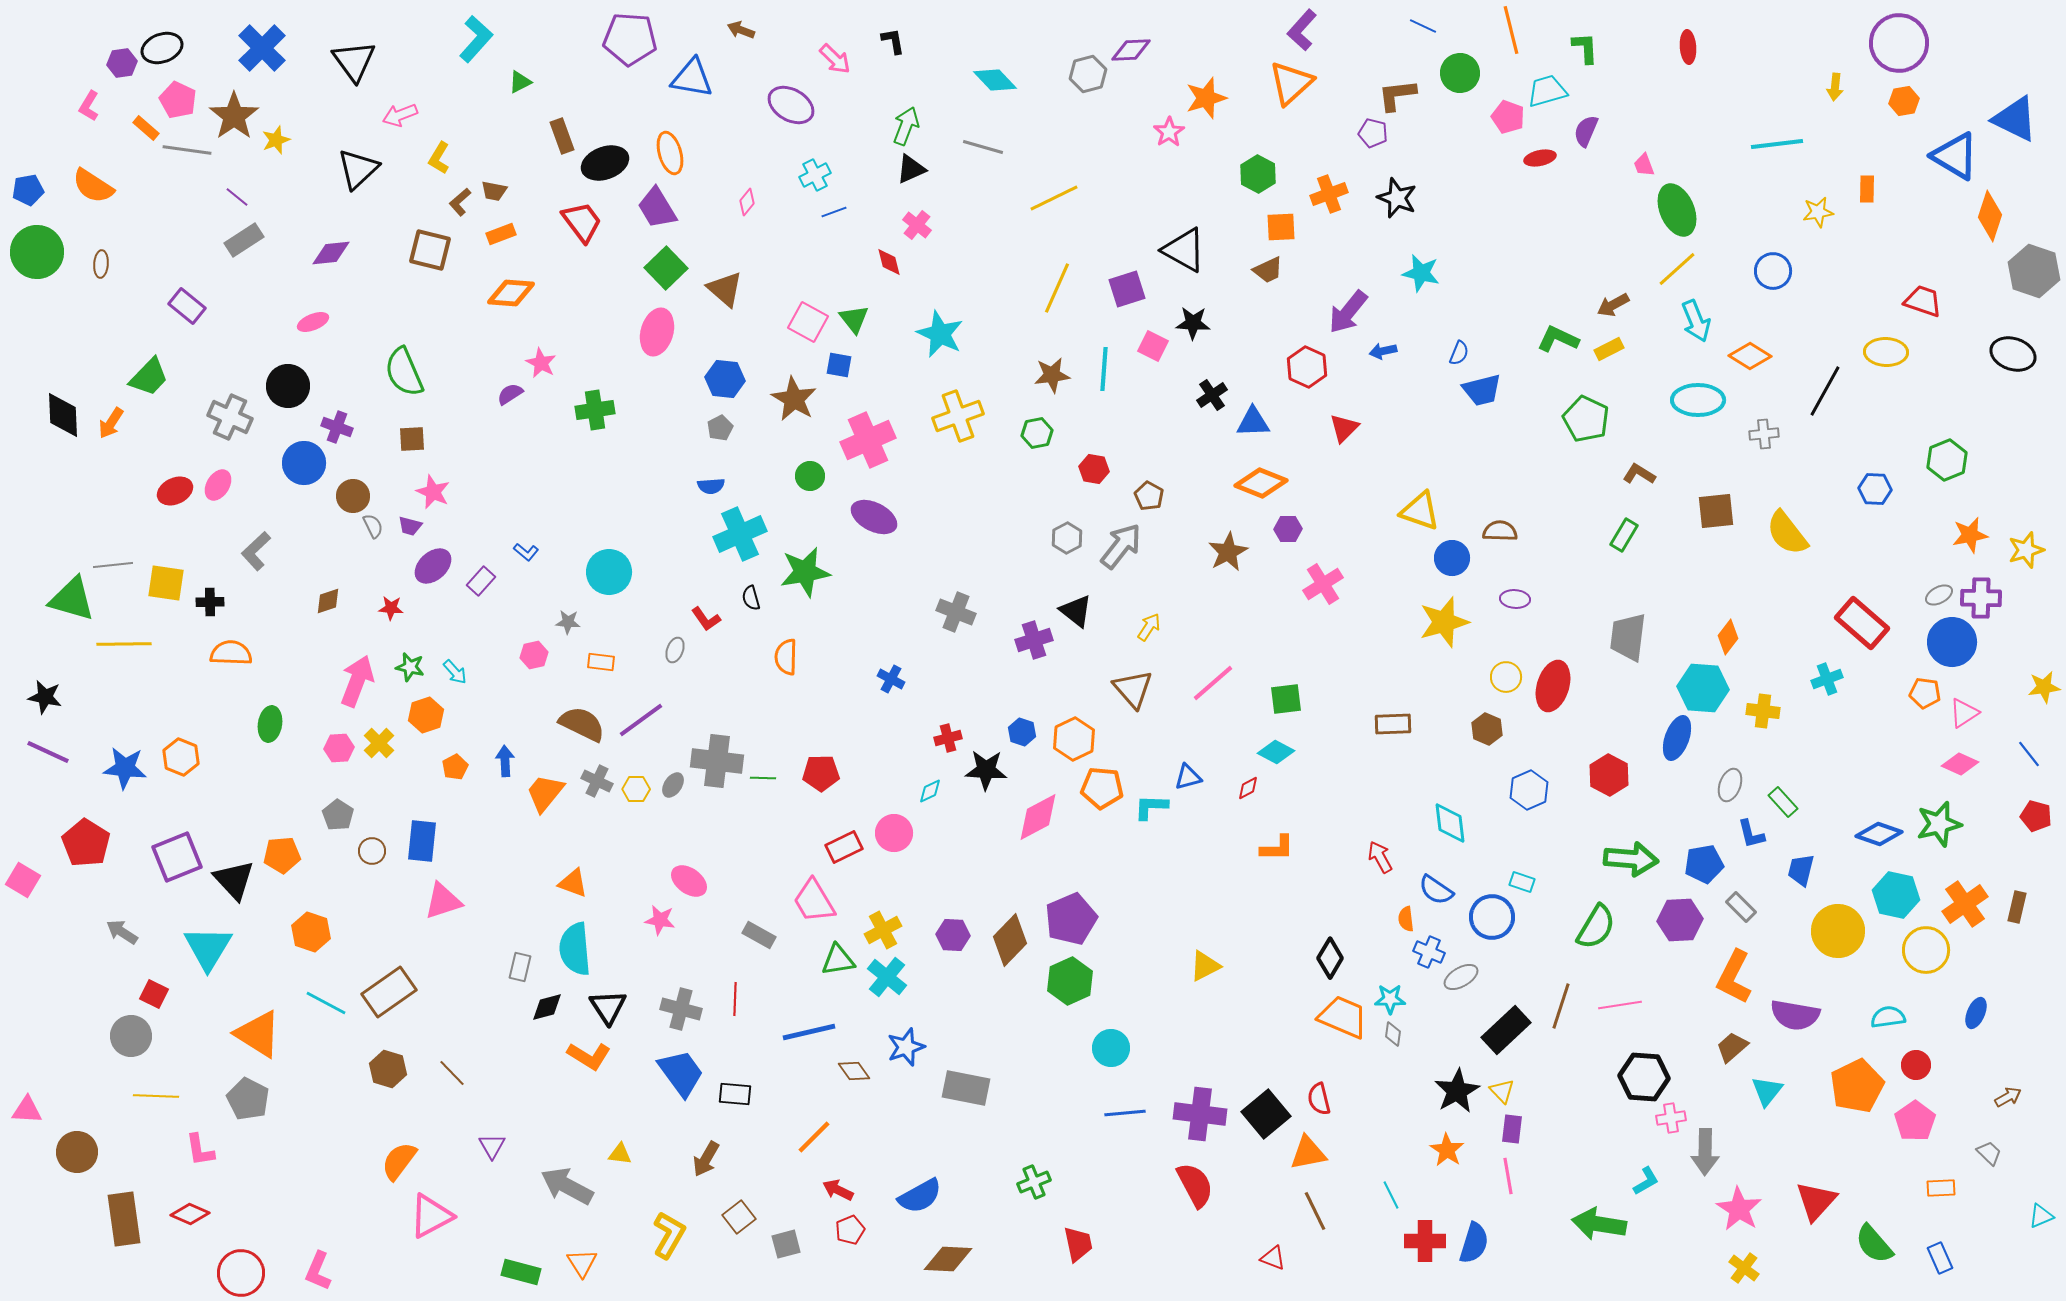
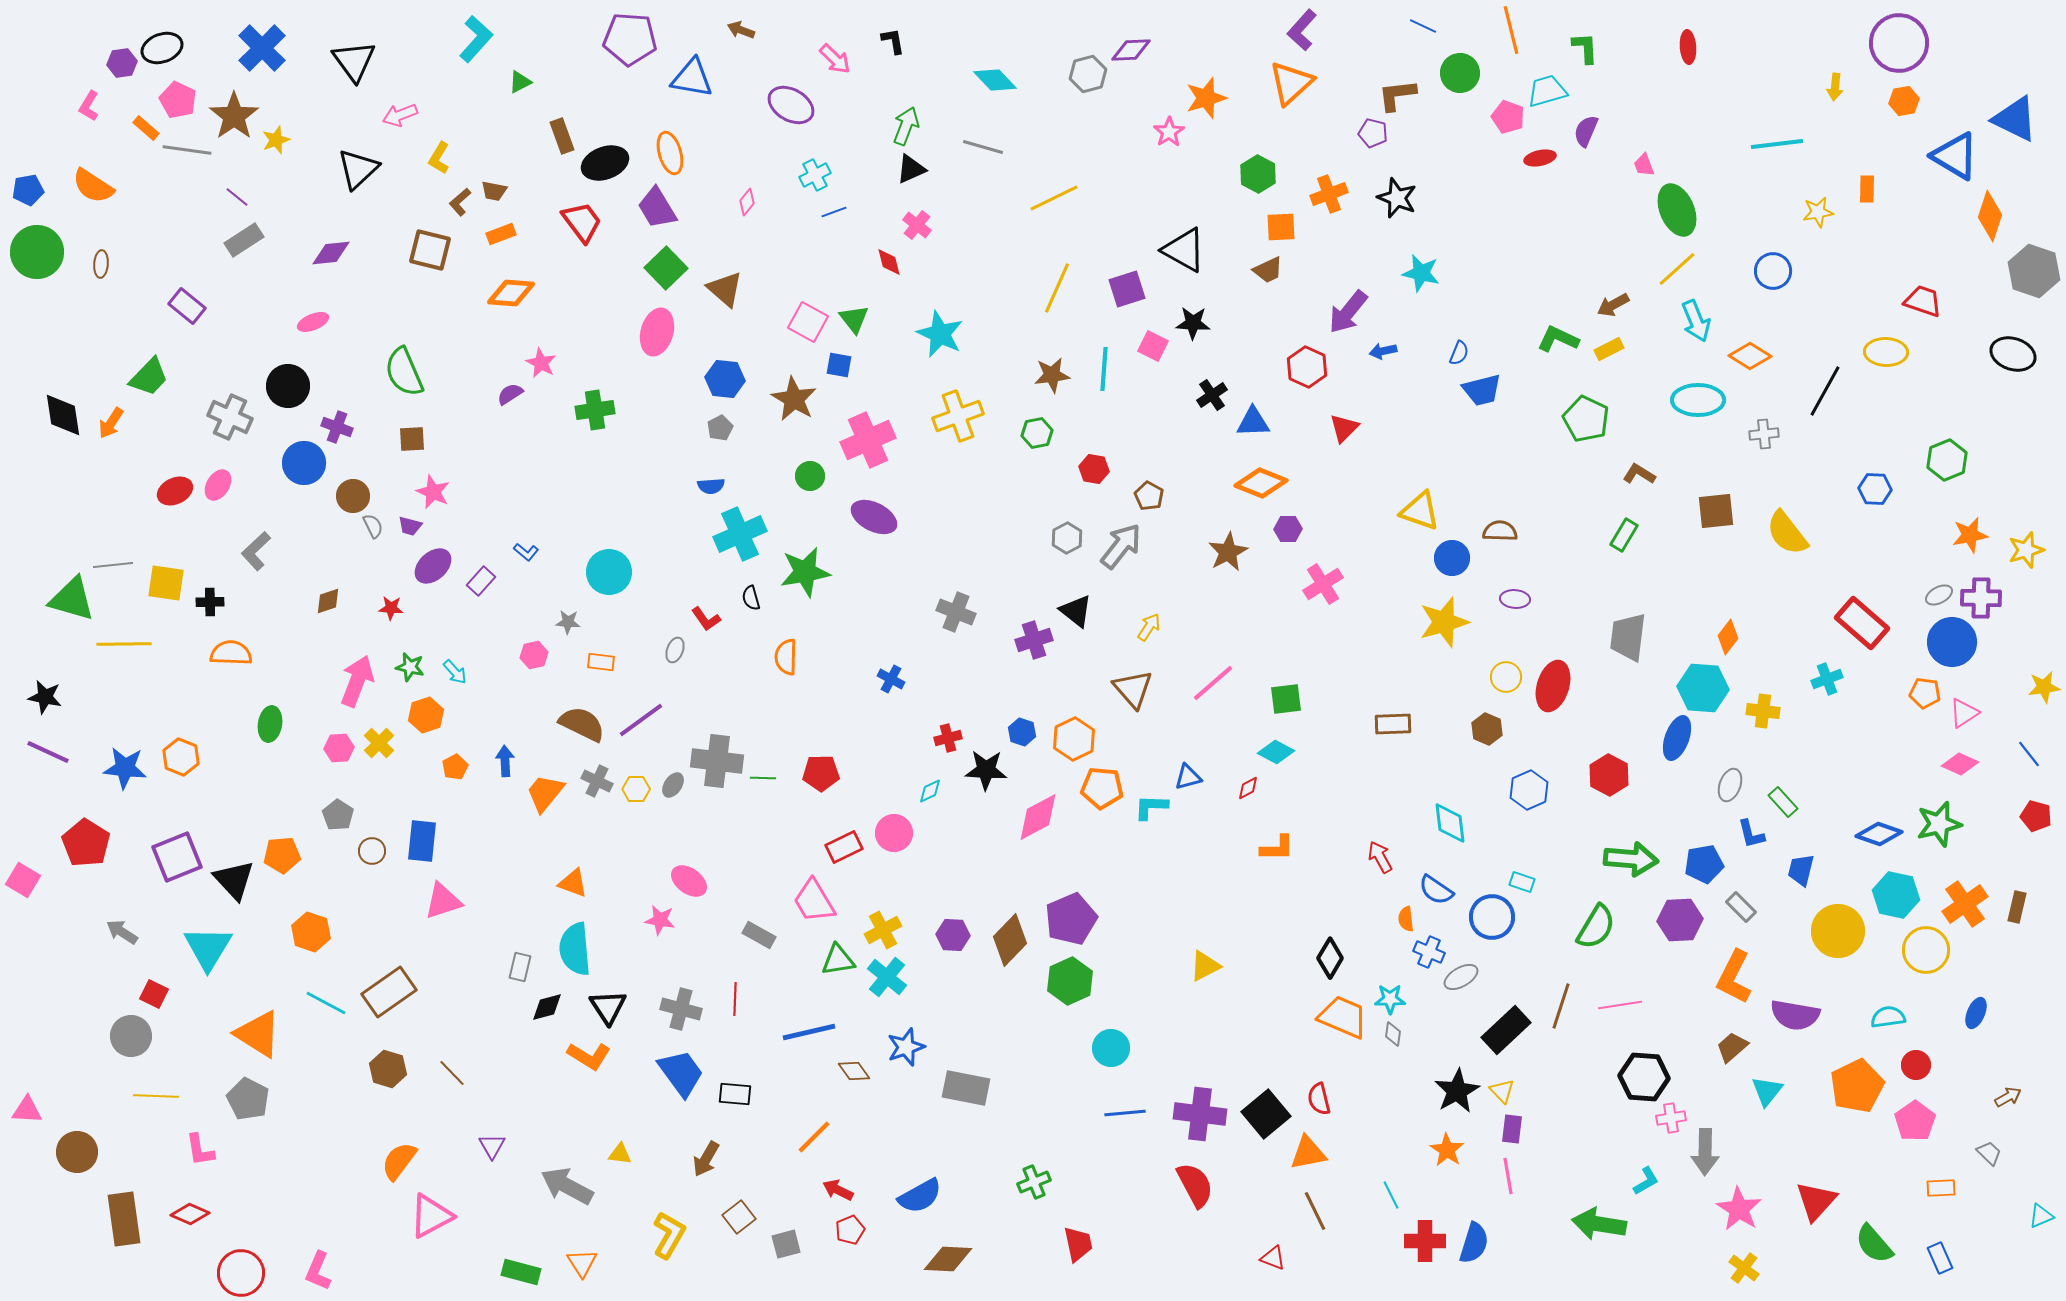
black diamond at (63, 415): rotated 6 degrees counterclockwise
